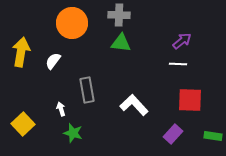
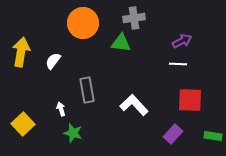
gray cross: moved 15 px right, 3 px down; rotated 10 degrees counterclockwise
orange circle: moved 11 px right
purple arrow: rotated 12 degrees clockwise
